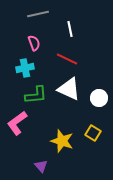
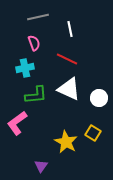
gray line: moved 3 px down
yellow star: moved 4 px right, 1 px down; rotated 10 degrees clockwise
purple triangle: rotated 16 degrees clockwise
